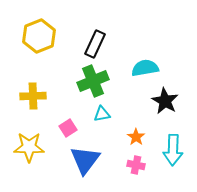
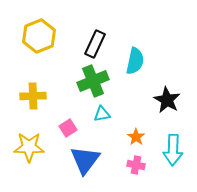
cyan semicircle: moved 10 px left, 7 px up; rotated 112 degrees clockwise
black star: moved 2 px right, 1 px up
